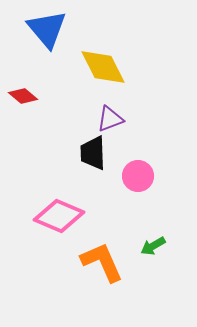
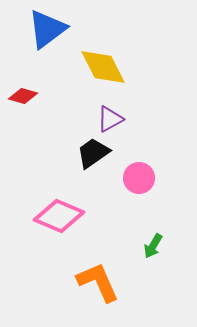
blue triangle: rotated 33 degrees clockwise
red diamond: rotated 24 degrees counterclockwise
purple triangle: rotated 8 degrees counterclockwise
black trapezoid: rotated 57 degrees clockwise
pink circle: moved 1 px right, 2 px down
green arrow: rotated 30 degrees counterclockwise
orange L-shape: moved 4 px left, 20 px down
